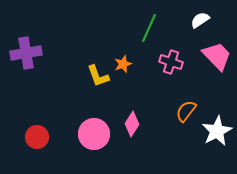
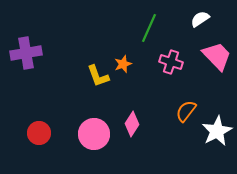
white semicircle: moved 1 px up
red circle: moved 2 px right, 4 px up
